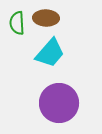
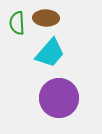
purple circle: moved 5 px up
